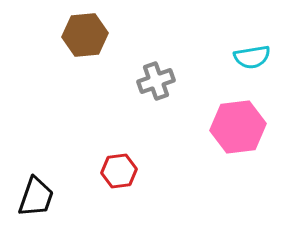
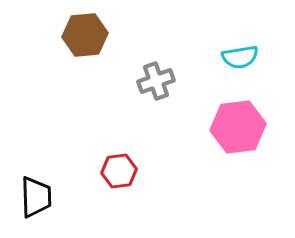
cyan semicircle: moved 12 px left
black trapezoid: rotated 21 degrees counterclockwise
